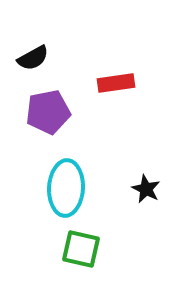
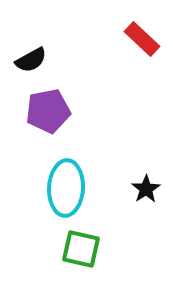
black semicircle: moved 2 px left, 2 px down
red rectangle: moved 26 px right, 44 px up; rotated 51 degrees clockwise
purple pentagon: moved 1 px up
black star: rotated 12 degrees clockwise
